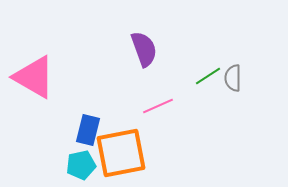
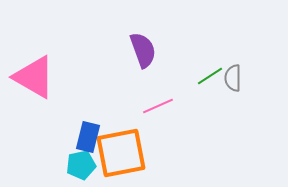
purple semicircle: moved 1 px left, 1 px down
green line: moved 2 px right
blue rectangle: moved 7 px down
